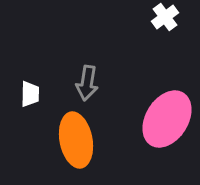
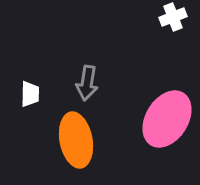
white cross: moved 8 px right; rotated 16 degrees clockwise
